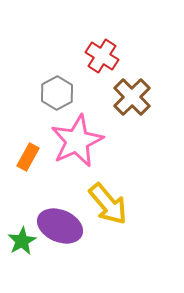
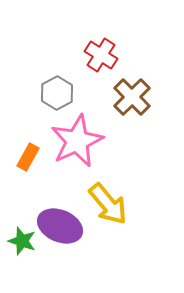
red cross: moved 1 px left, 1 px up
green star: rotated 24 degrees counterclockwise
